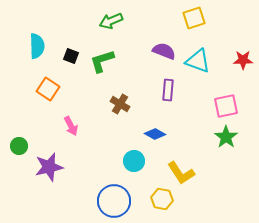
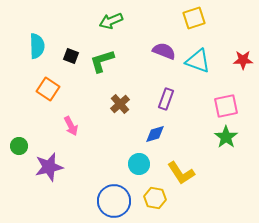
purple rectangle: moved 2 px left, 9 px down; rotated 15 degrees clockwise
brown cross: rotated 18 degrees clockwise
blue diamond: rotated 45 degrees counterclockwise
cyan circle: moved 5 px right, 3 px down
yellow hexagon: moved 7 px left, 1 px up
